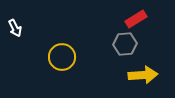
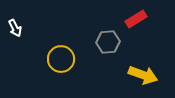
gray hexagon: moved 17 px left, 2 px up
yellow circle: moved 1 px left, 2 px down
yellow arrow: rotated 24 degrees clockwise
